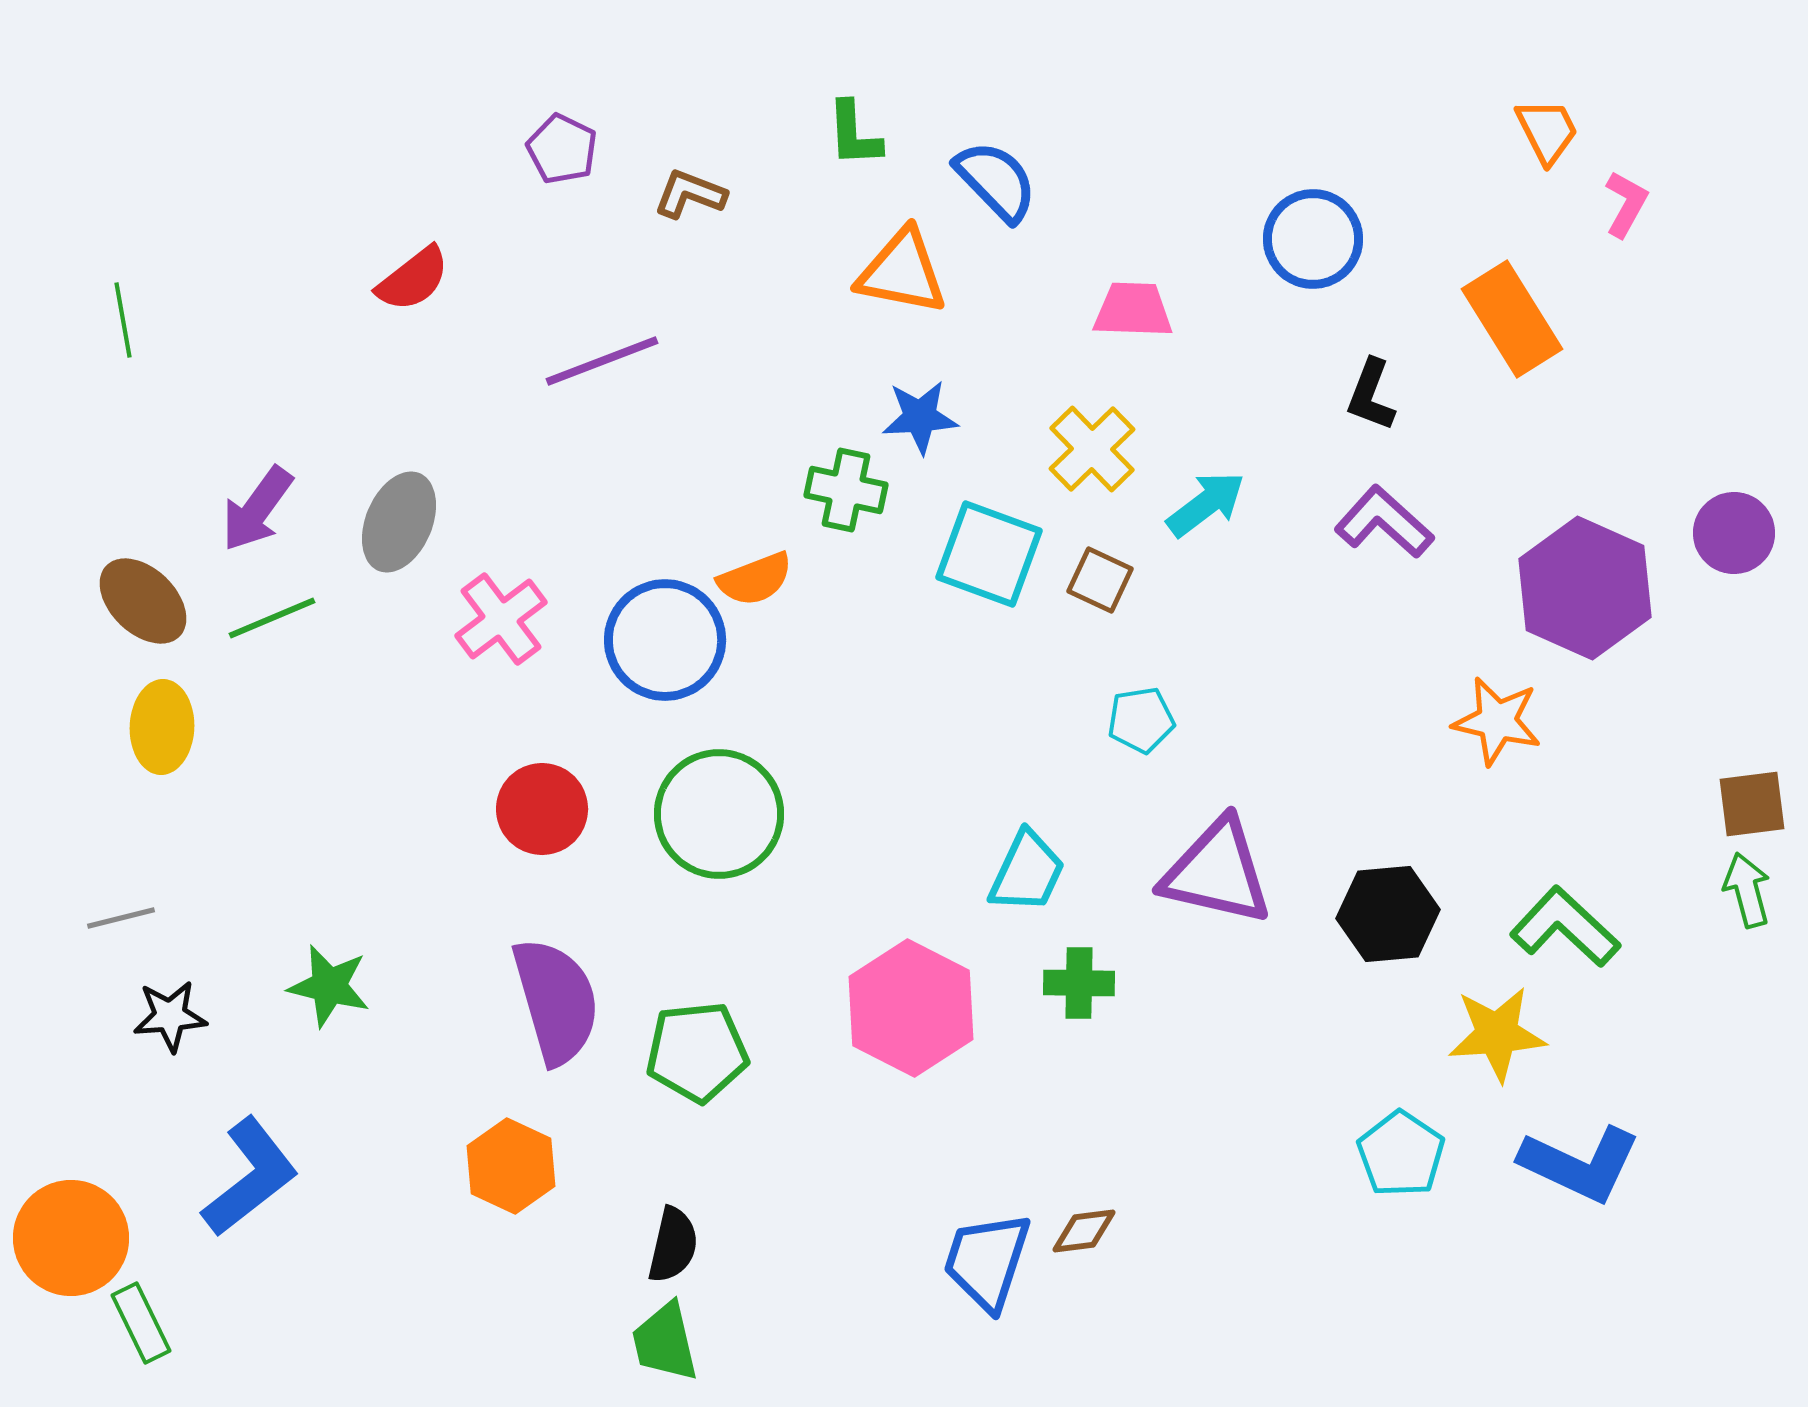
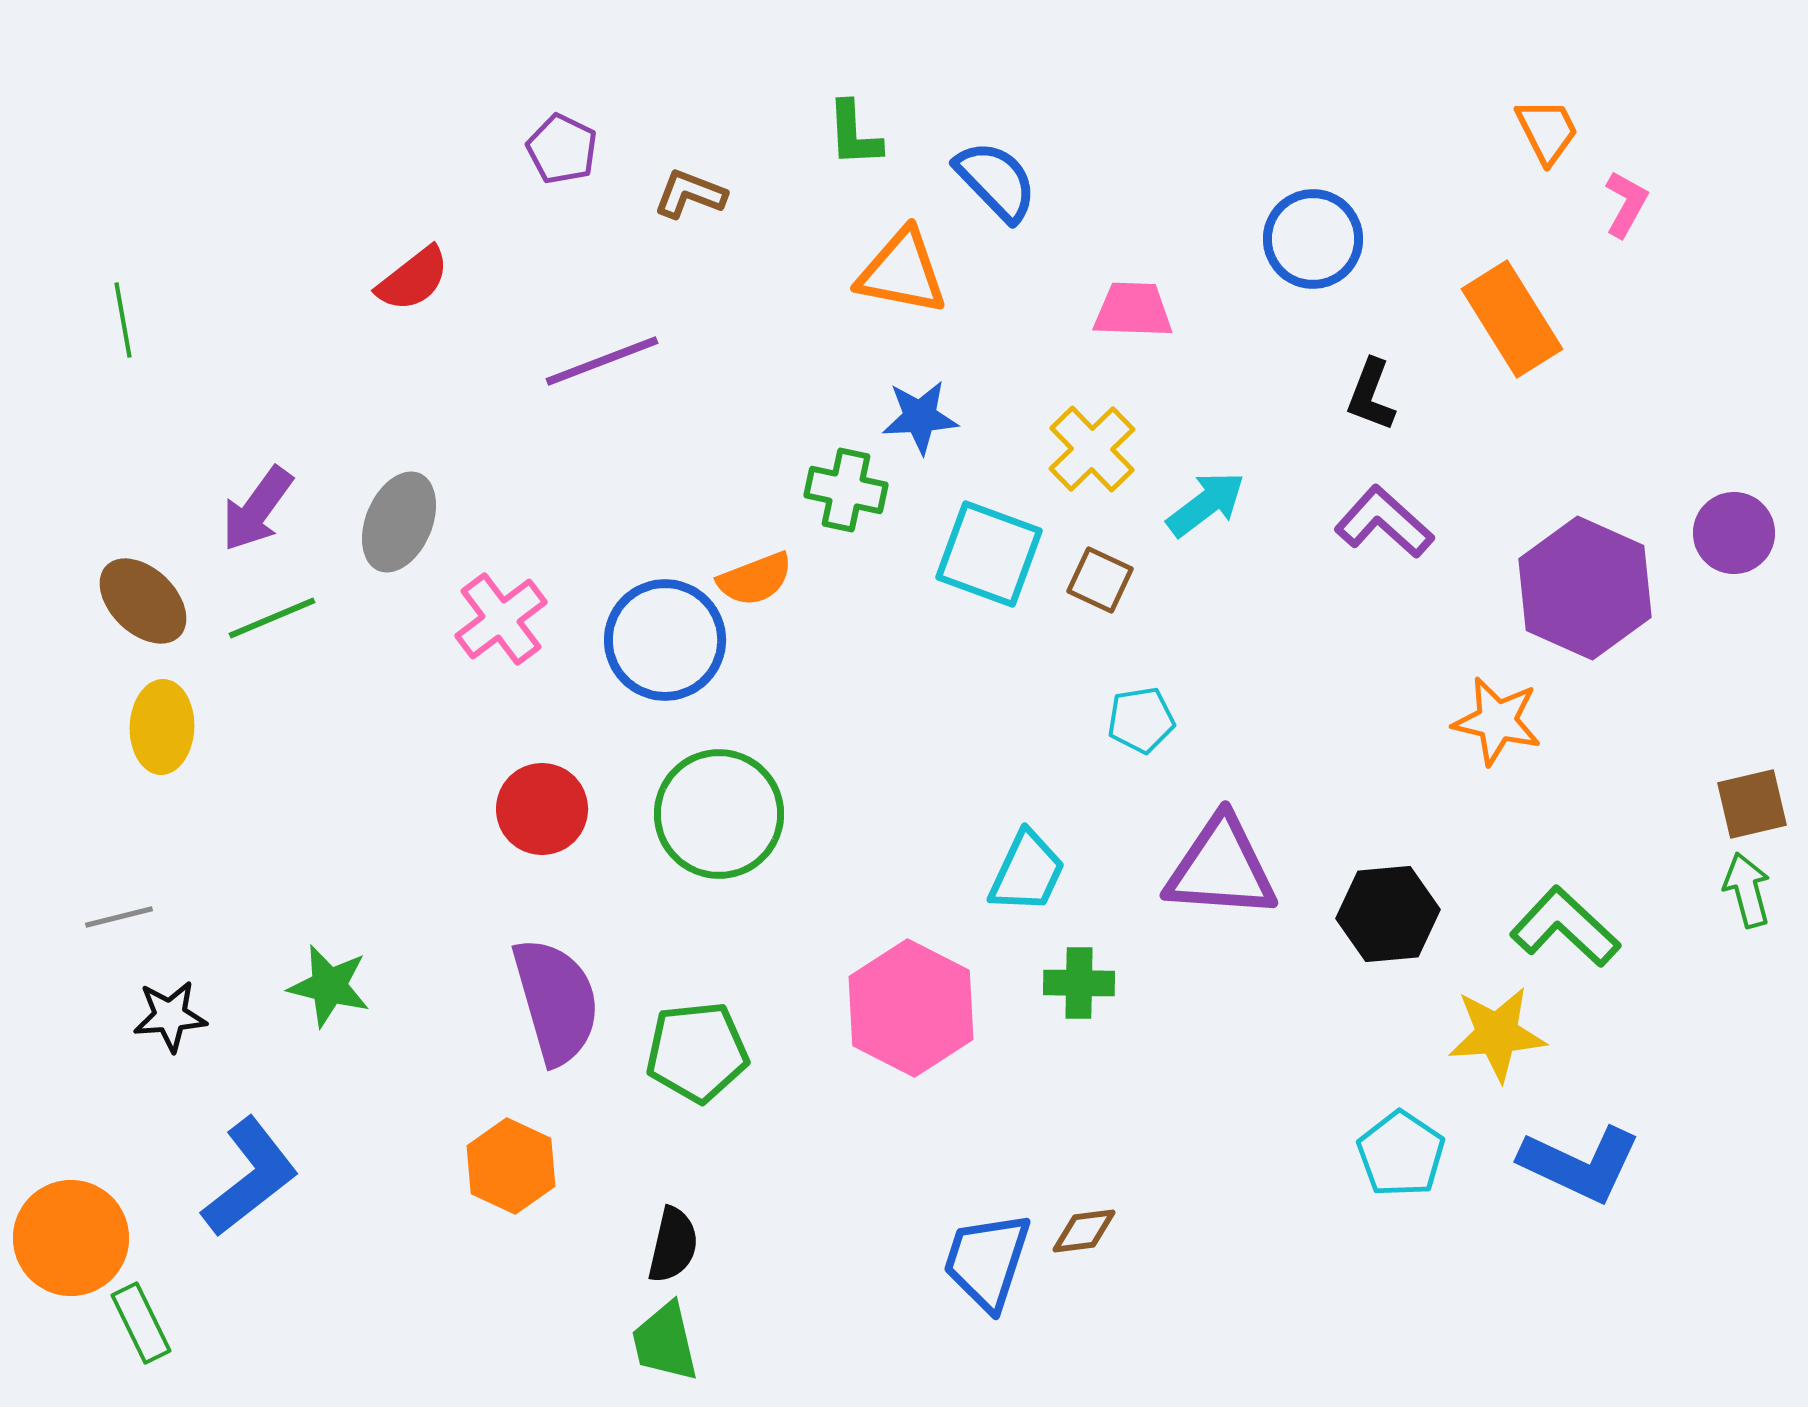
brown square at (1752, 804): rotated 6 degrees counterclockwise
purple triangle at (1217, 872): moved 4 px right, 4 px up; rotated 9 degrees counterclockwise
gray line at (121, 918): moved 2 px left, 1 px up
